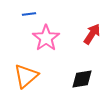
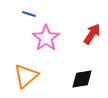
blue line: rotated 24 degrees clockwise
